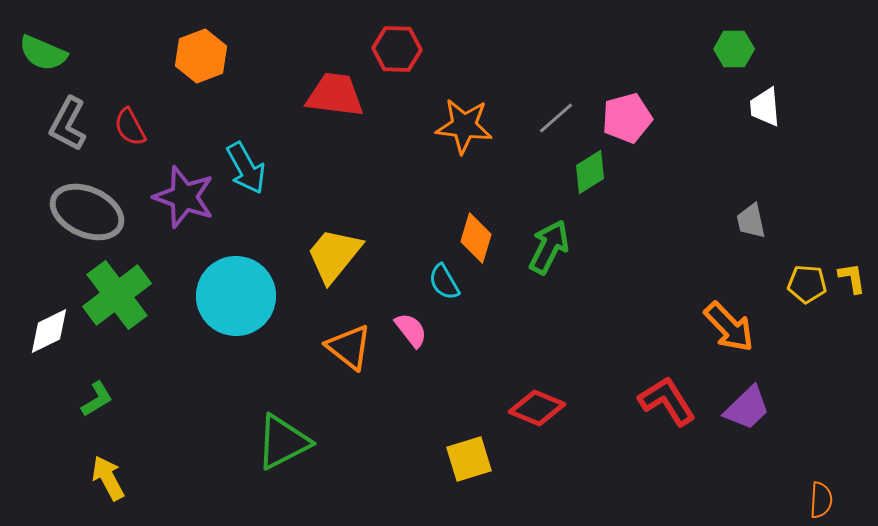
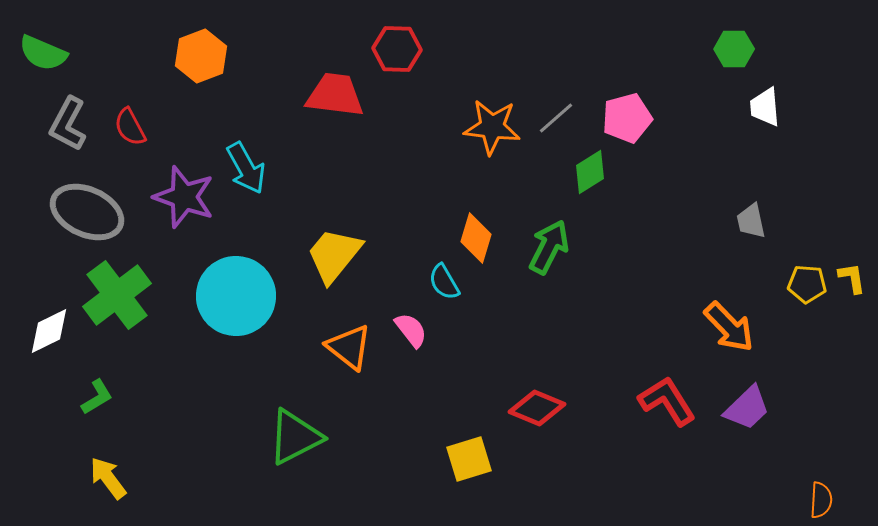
orange star: moved 28 px right, 1 px down
green L-shape: moved 2 px up
green triangle: moved 12 px right, 5 px up
yellow arrow: rotated 9 degrees counterclockwise
